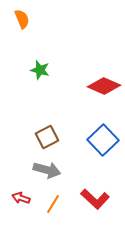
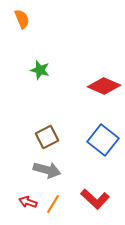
blue square: rotated 8 degrees counterclockwise
red arrow: moved 7 px right, 4 px down
